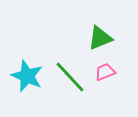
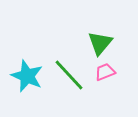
green triangle: moved 5 px down; rotated 28 degrees counterclockwise
green line: moved 1 px left, 2 px up
